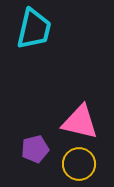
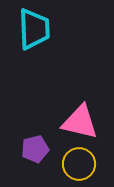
cyan trapezoid: rotated 15 degrees counterclockwise
